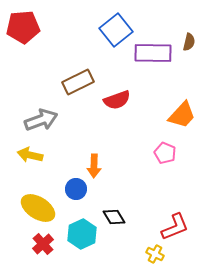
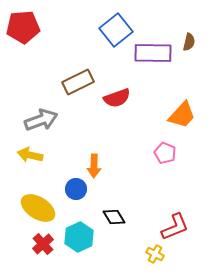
red semicircle: moved 2 px up
cyan hexagon: moved 3 px left, 3 px down
